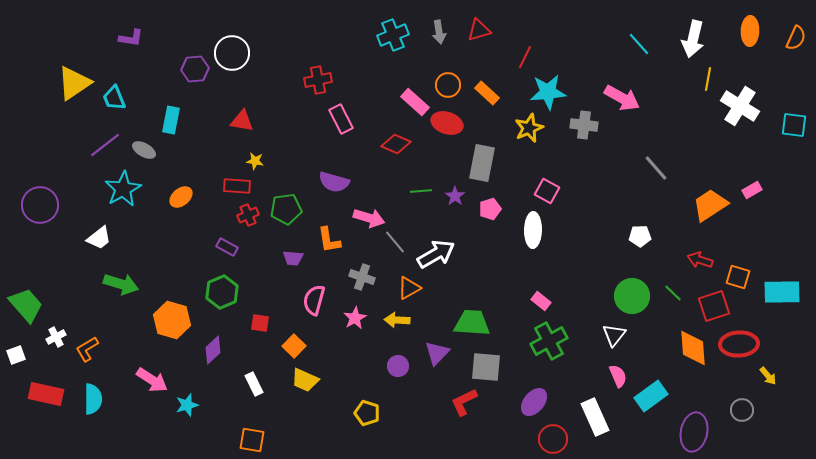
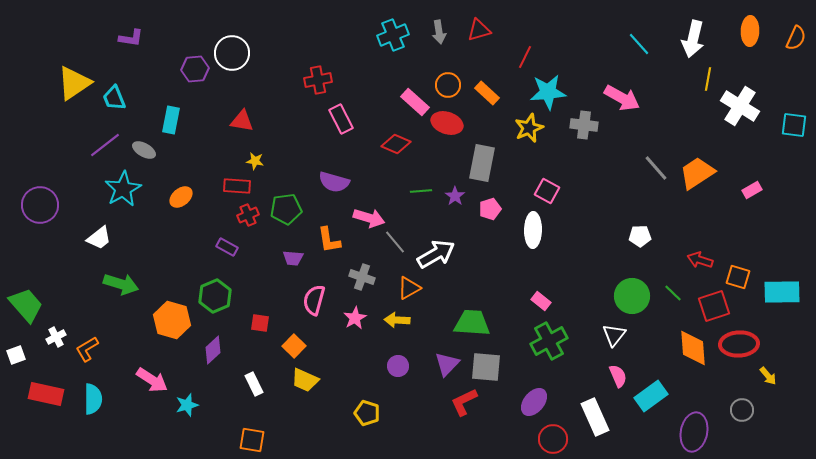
orange trapezoid at (710, 205): moved 13 px left, 32 px up
green hexagon at (222, 292): moved 7 px left, 4 px down
purple triangle at (437, 353): moved 10 px right, 11 px down
